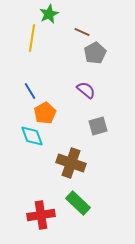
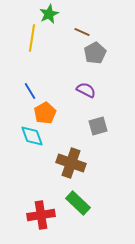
purple semicircle: rotated 12 degrees counterclockwise
